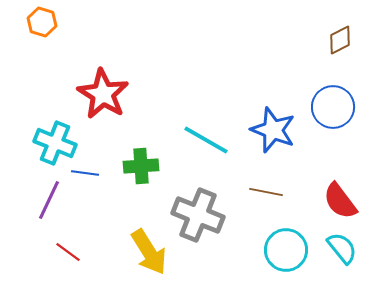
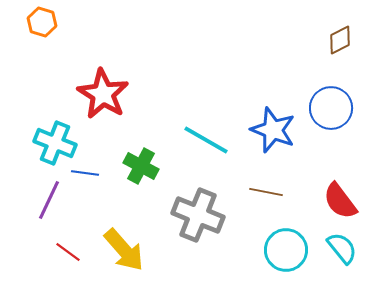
blue circle: moved 2 px left, 1 px down
green cross: rotated 32 degrees clockwise
yellow arrow: moved 25 px left, 2 px up; rotated 9 degrees counterclockwise
